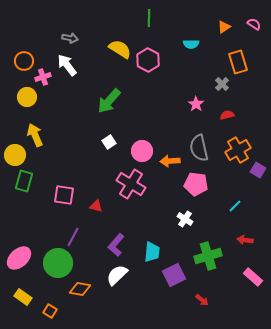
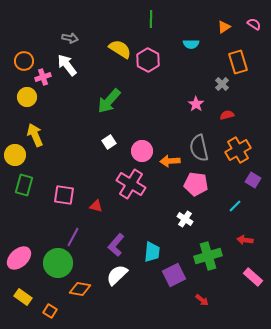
green line at (149, 18): moved 2 px right, 1 px down
purple square at (258, 170): moved 5 px left, 10 px down
green rectangle at (24, 181): moved 4 px down
